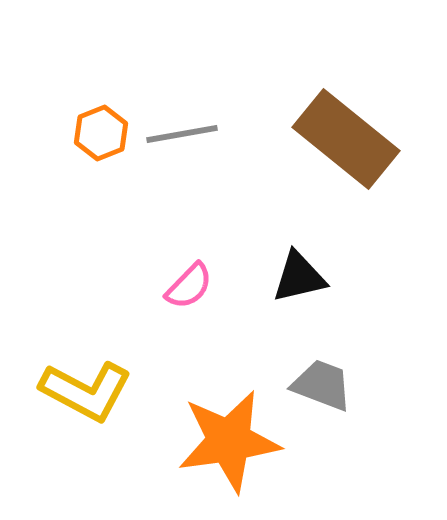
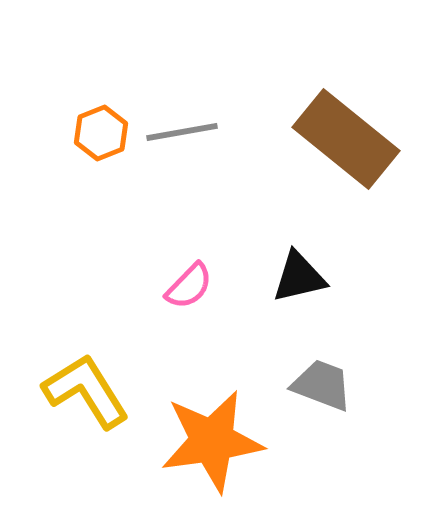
gray line: moved 2 px up
yellow L-shape: rotated 150 degrees counterclockwise
orange star: moved 17 px left
